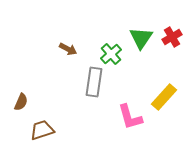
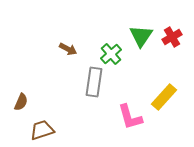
green triangle: moved 2 px up
